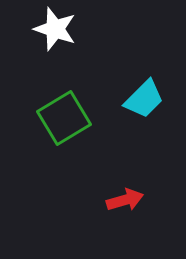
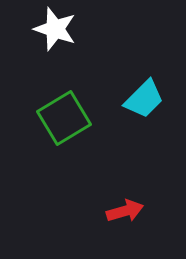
red arrow: moved 11 px down
